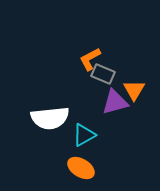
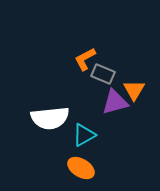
orange L-shape: moved 5 px left
